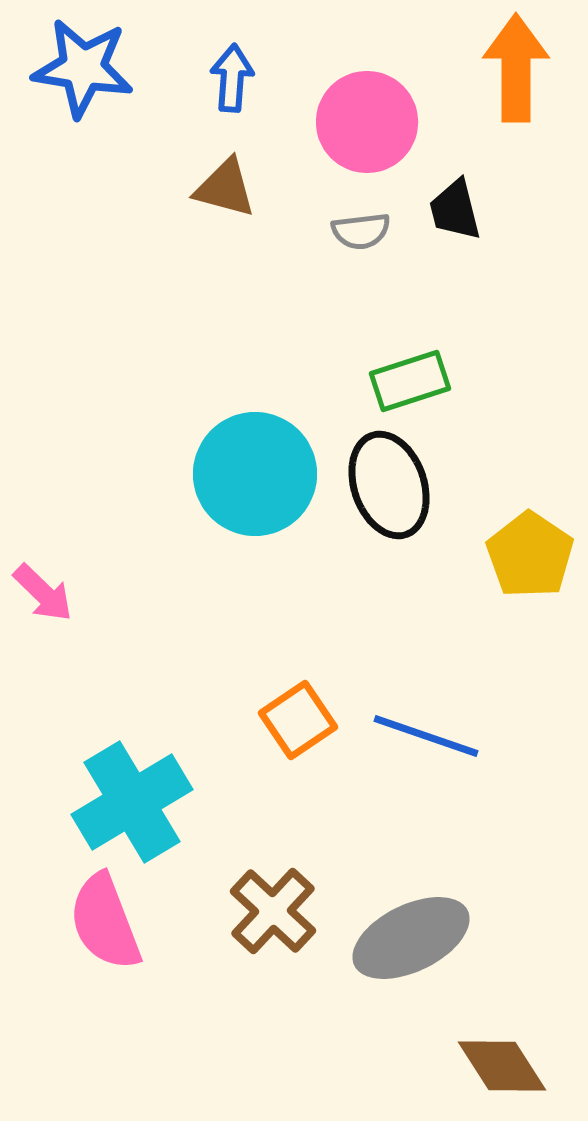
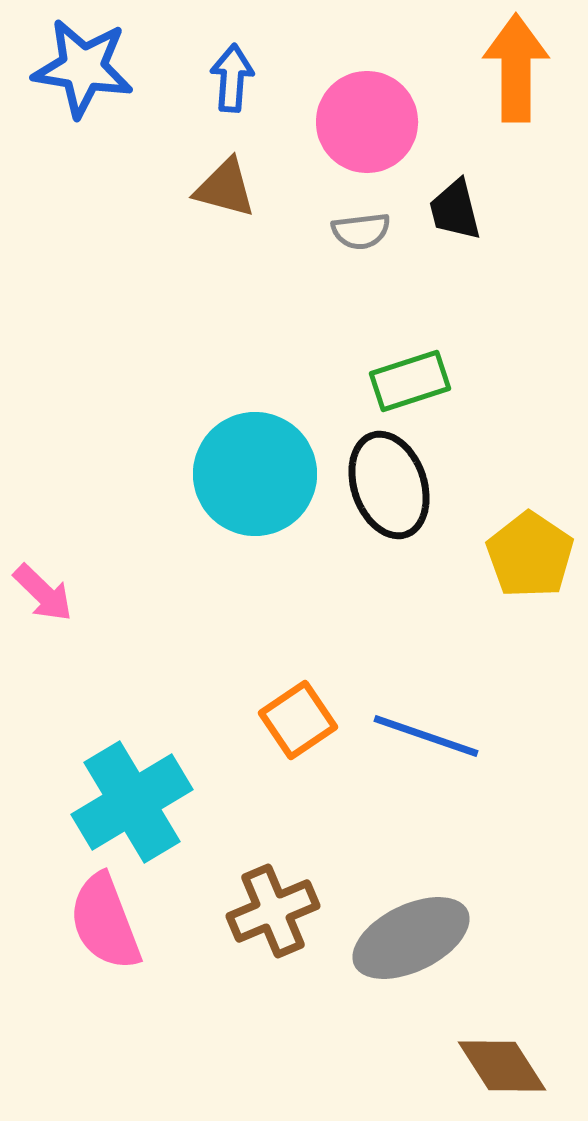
brown cross: rotated 24 degrees clockwise
